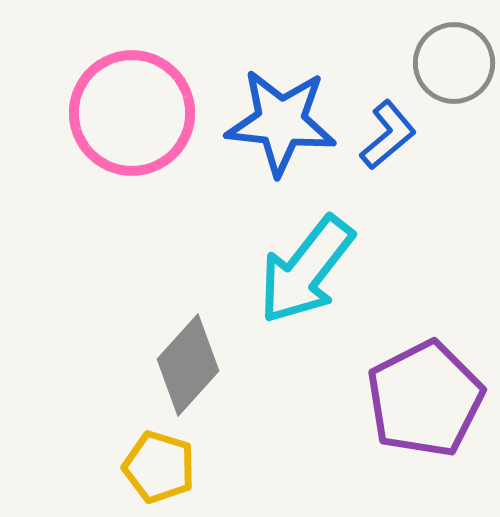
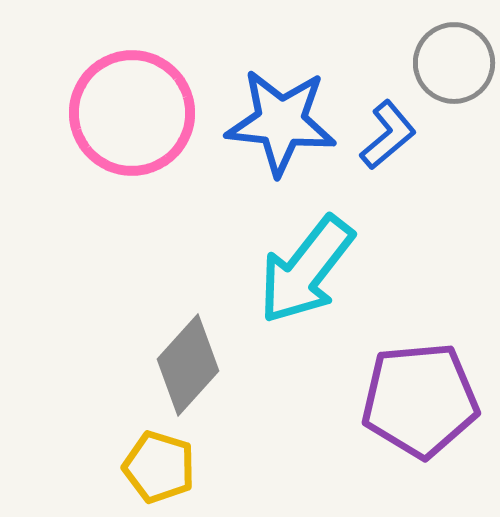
purple pentagon: moved 5 px left, 1 px down; rotated 22 degrees clockwise
